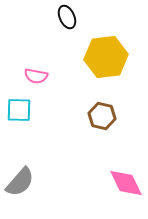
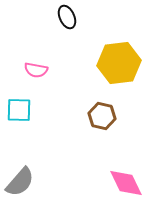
yellow hexagon: moved 13 px right, 6 px down
pink semicircle: moved 6 px up
